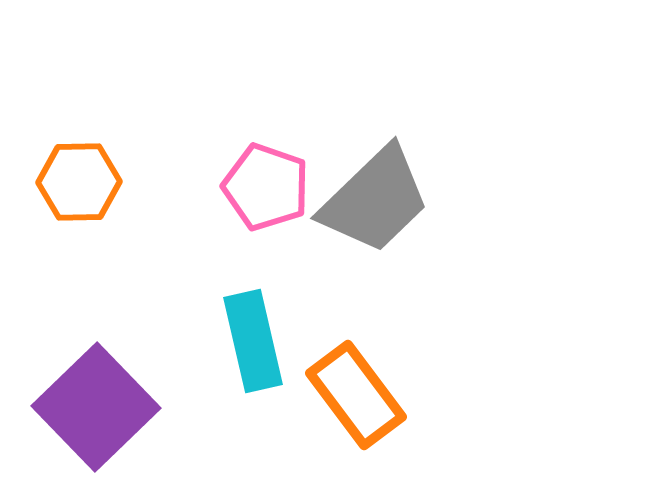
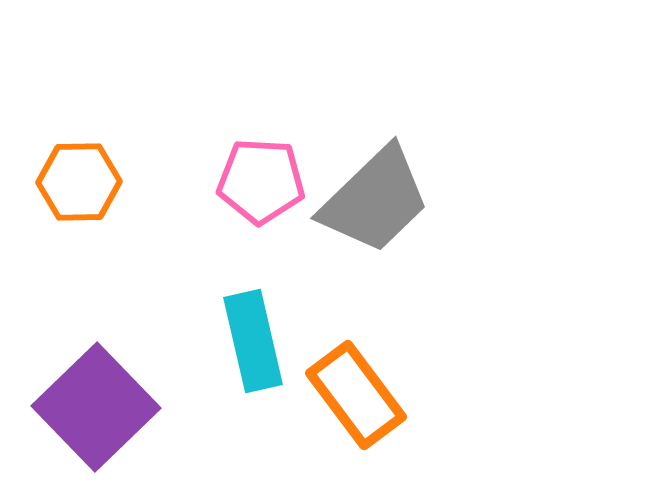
pink pentagon: moved 5 px left, 6 px up; rotated 16 degrees counterclockwise
